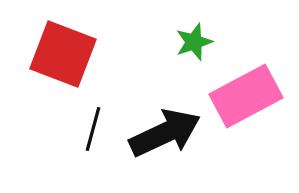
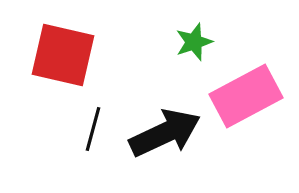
red square: moved 1 px down; rotated 8 degrees counterclockwise
